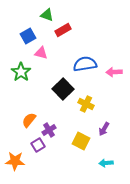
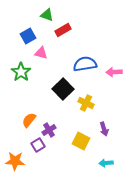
yellow cross: moved 1 px up
purple arrow: rotated 48 degrees counterclockwise
